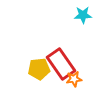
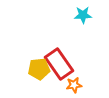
red rectangle: moved 2 px left
orange star: moved 6 px down
